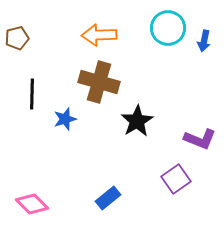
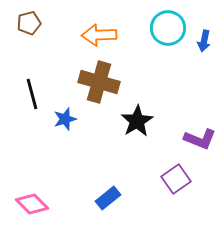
brown pentagon: moved 12 px right, 15 px up
black line: rotated 16 degrees counterclockwise
